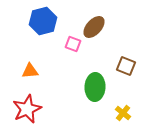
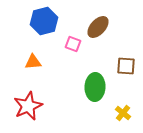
blue hexagon: moved 1 px right
brown ellipse: moved 4 px right
brown square: rotated 18 degrees counterclockwise
orange triangle: moved 3 px right, 9 px up
red star: moved 1 px right, 3 px up
